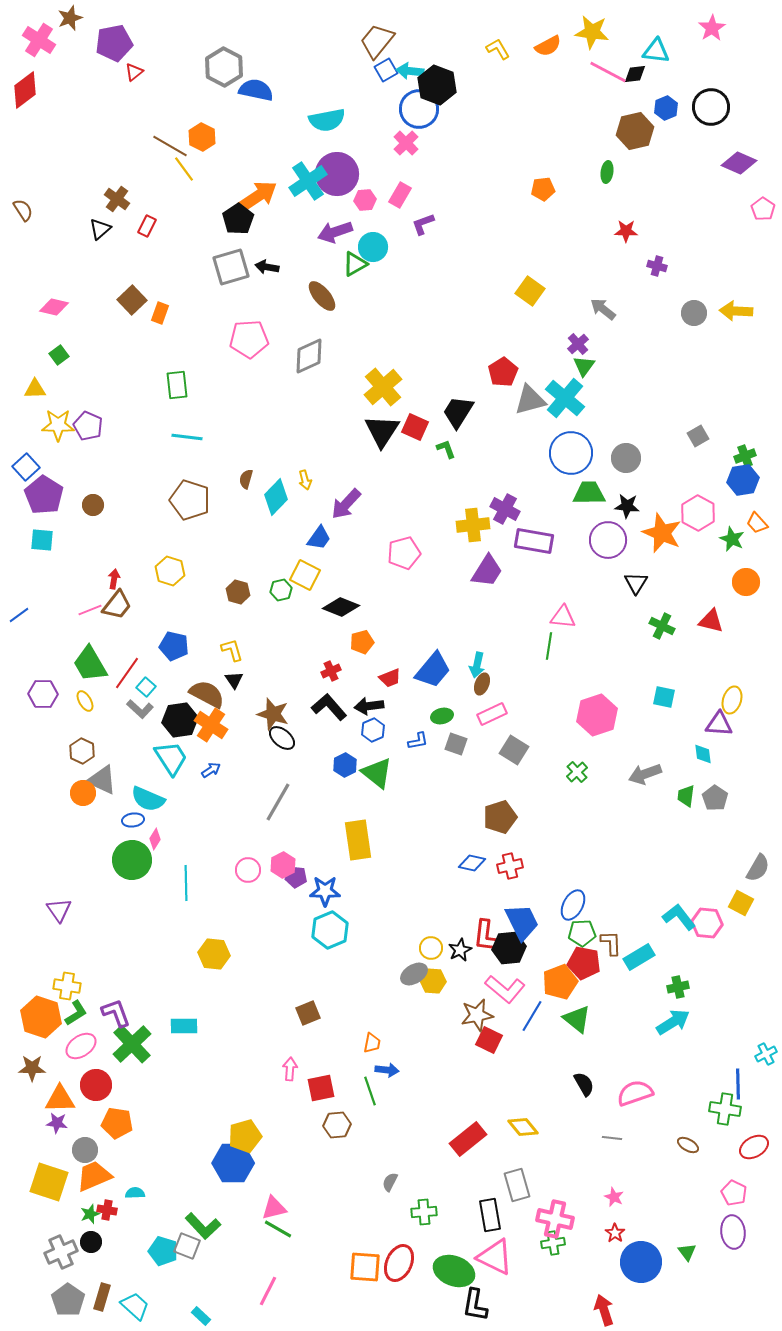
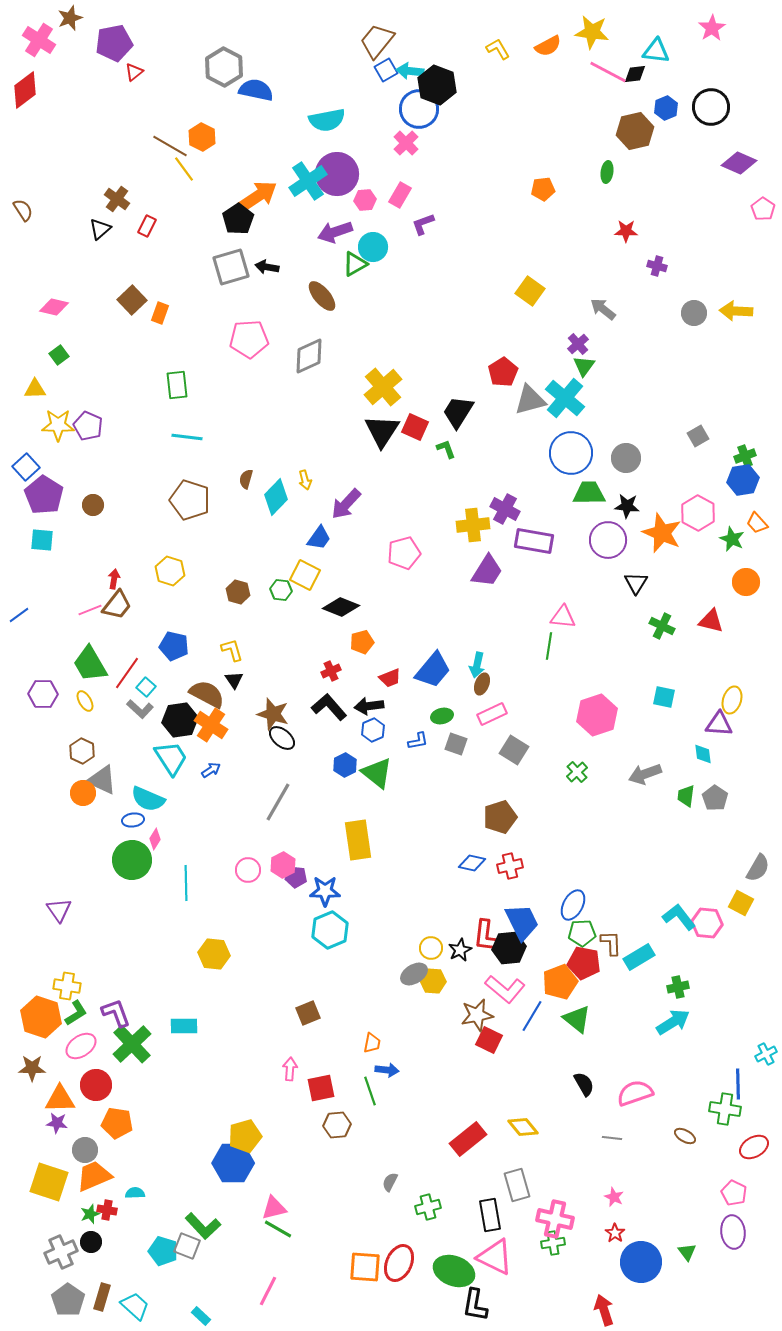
green hexagon at (281, 590): rotated 20 degrees clockwise
brown ellipse at (688, 1145): moved 3 px left, 9 px up
green cross at (424, 1212): moved 4 px right, 5 px up; rotated 10 degrees counterclockwise
